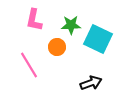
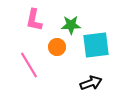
cyan square: moved 2 px left, 6 px down; rotated 32 degrees counterclockwise
